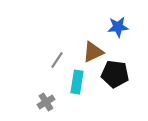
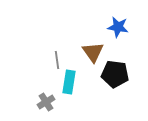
blue star: rotated 15 degrees clockwise
brown triangle: rotated 40 degrees counterclockwise
gray line: rotated 42 degrees counterclockwise
cyan rectangle: moved 8 px left
